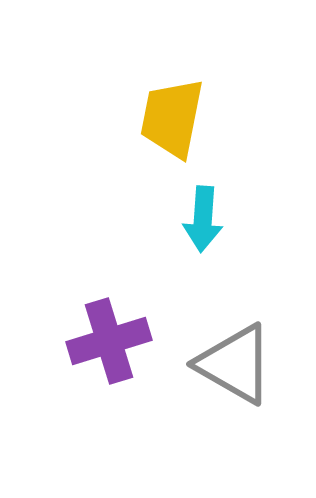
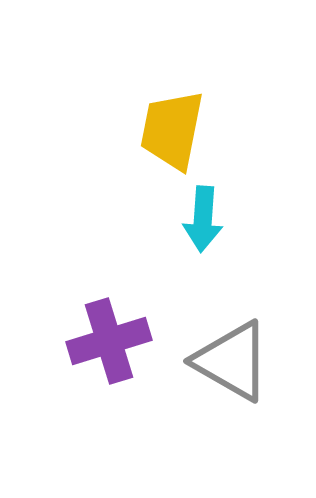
yellow trapezoid: moved 12 px down
gray triangle: moved 3 px left, 3 px up
